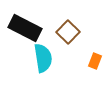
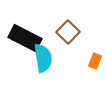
black rectangle: moved 10 px down
